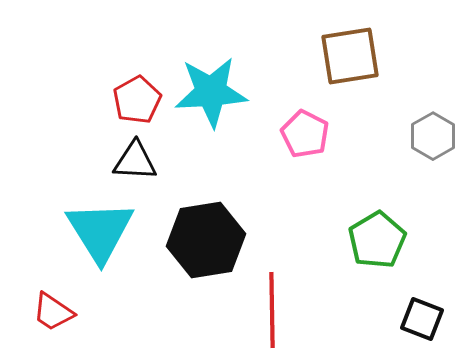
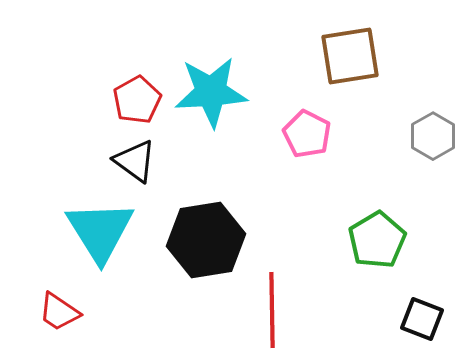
pink pentagon: moved 2 px right
black triangle: rotated 33 degrees clockwise
red trapezoid: moved 6 px right
